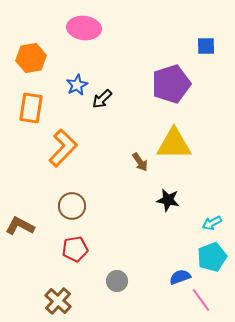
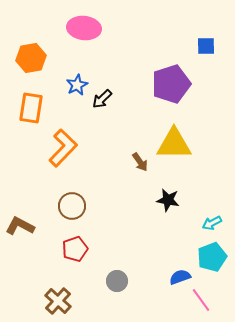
red pentagon: rotated 10 degrees counterclockwise
